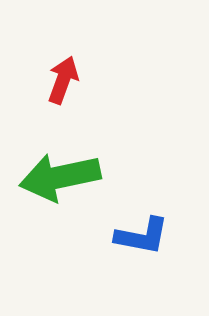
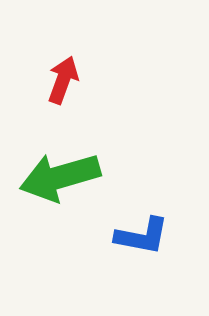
green arrow: rotated 4 degrees counterclockwise
